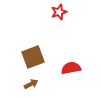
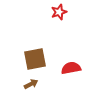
brown square: moved 2 px right, 2 px down; rotated 10 degrees clockwise
